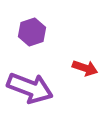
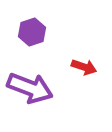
red arrow: moved 1 px left, 1 px up
